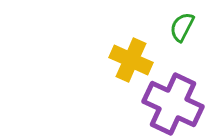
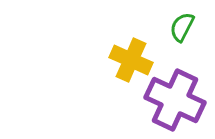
purple cross: moved 2 px right, 4 px up
